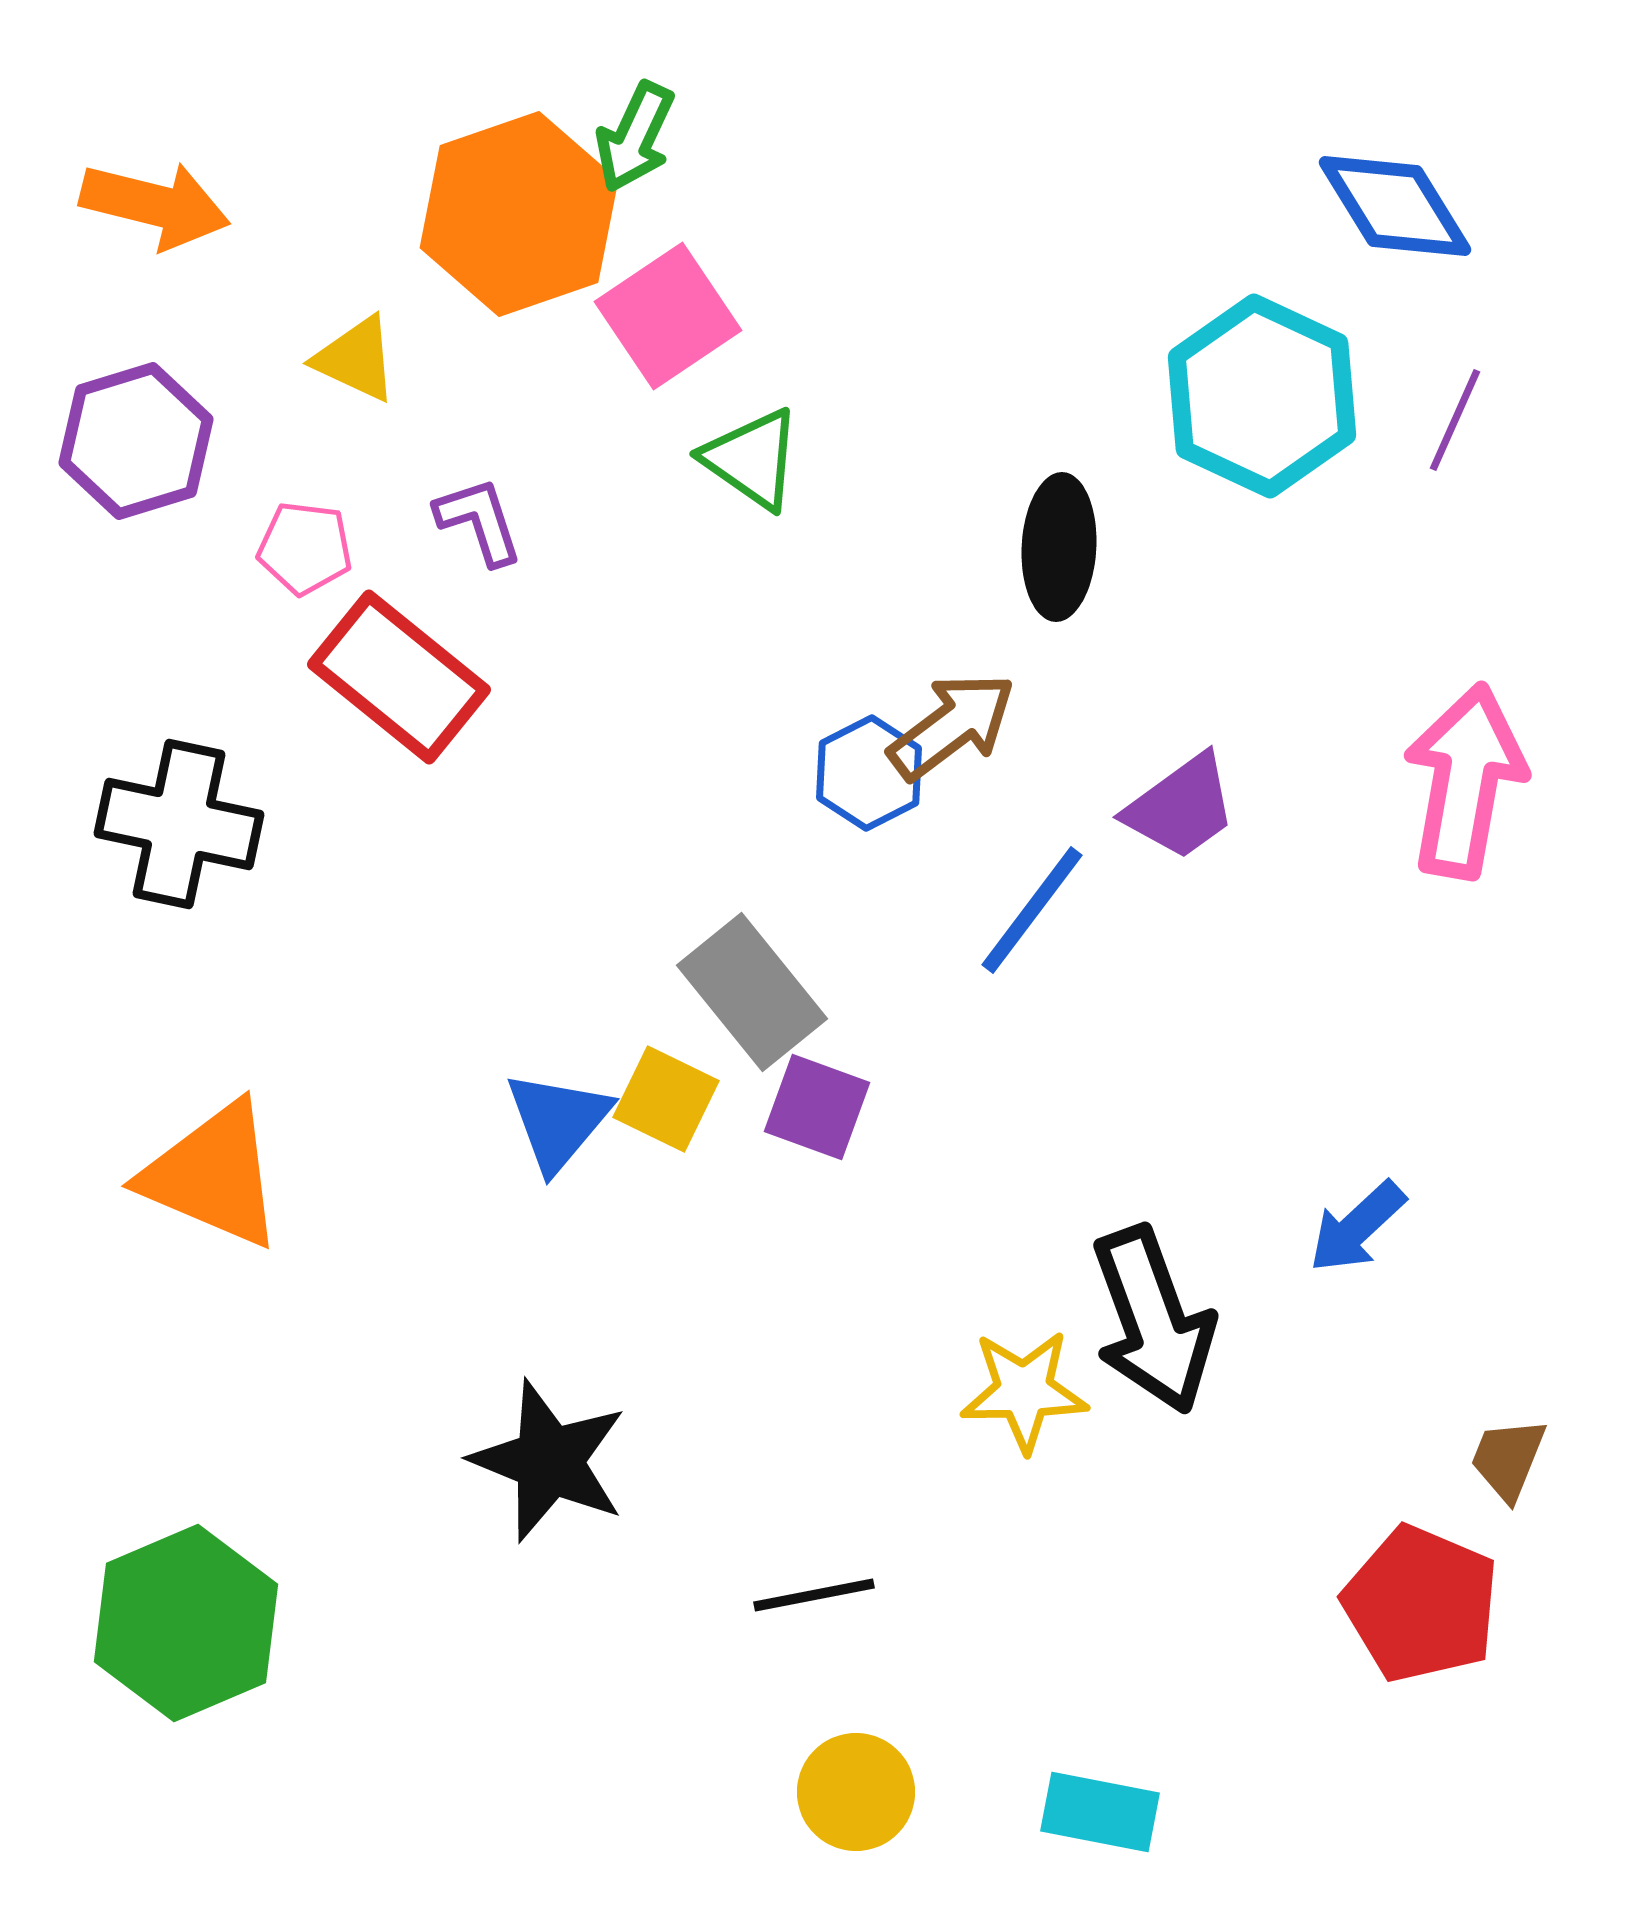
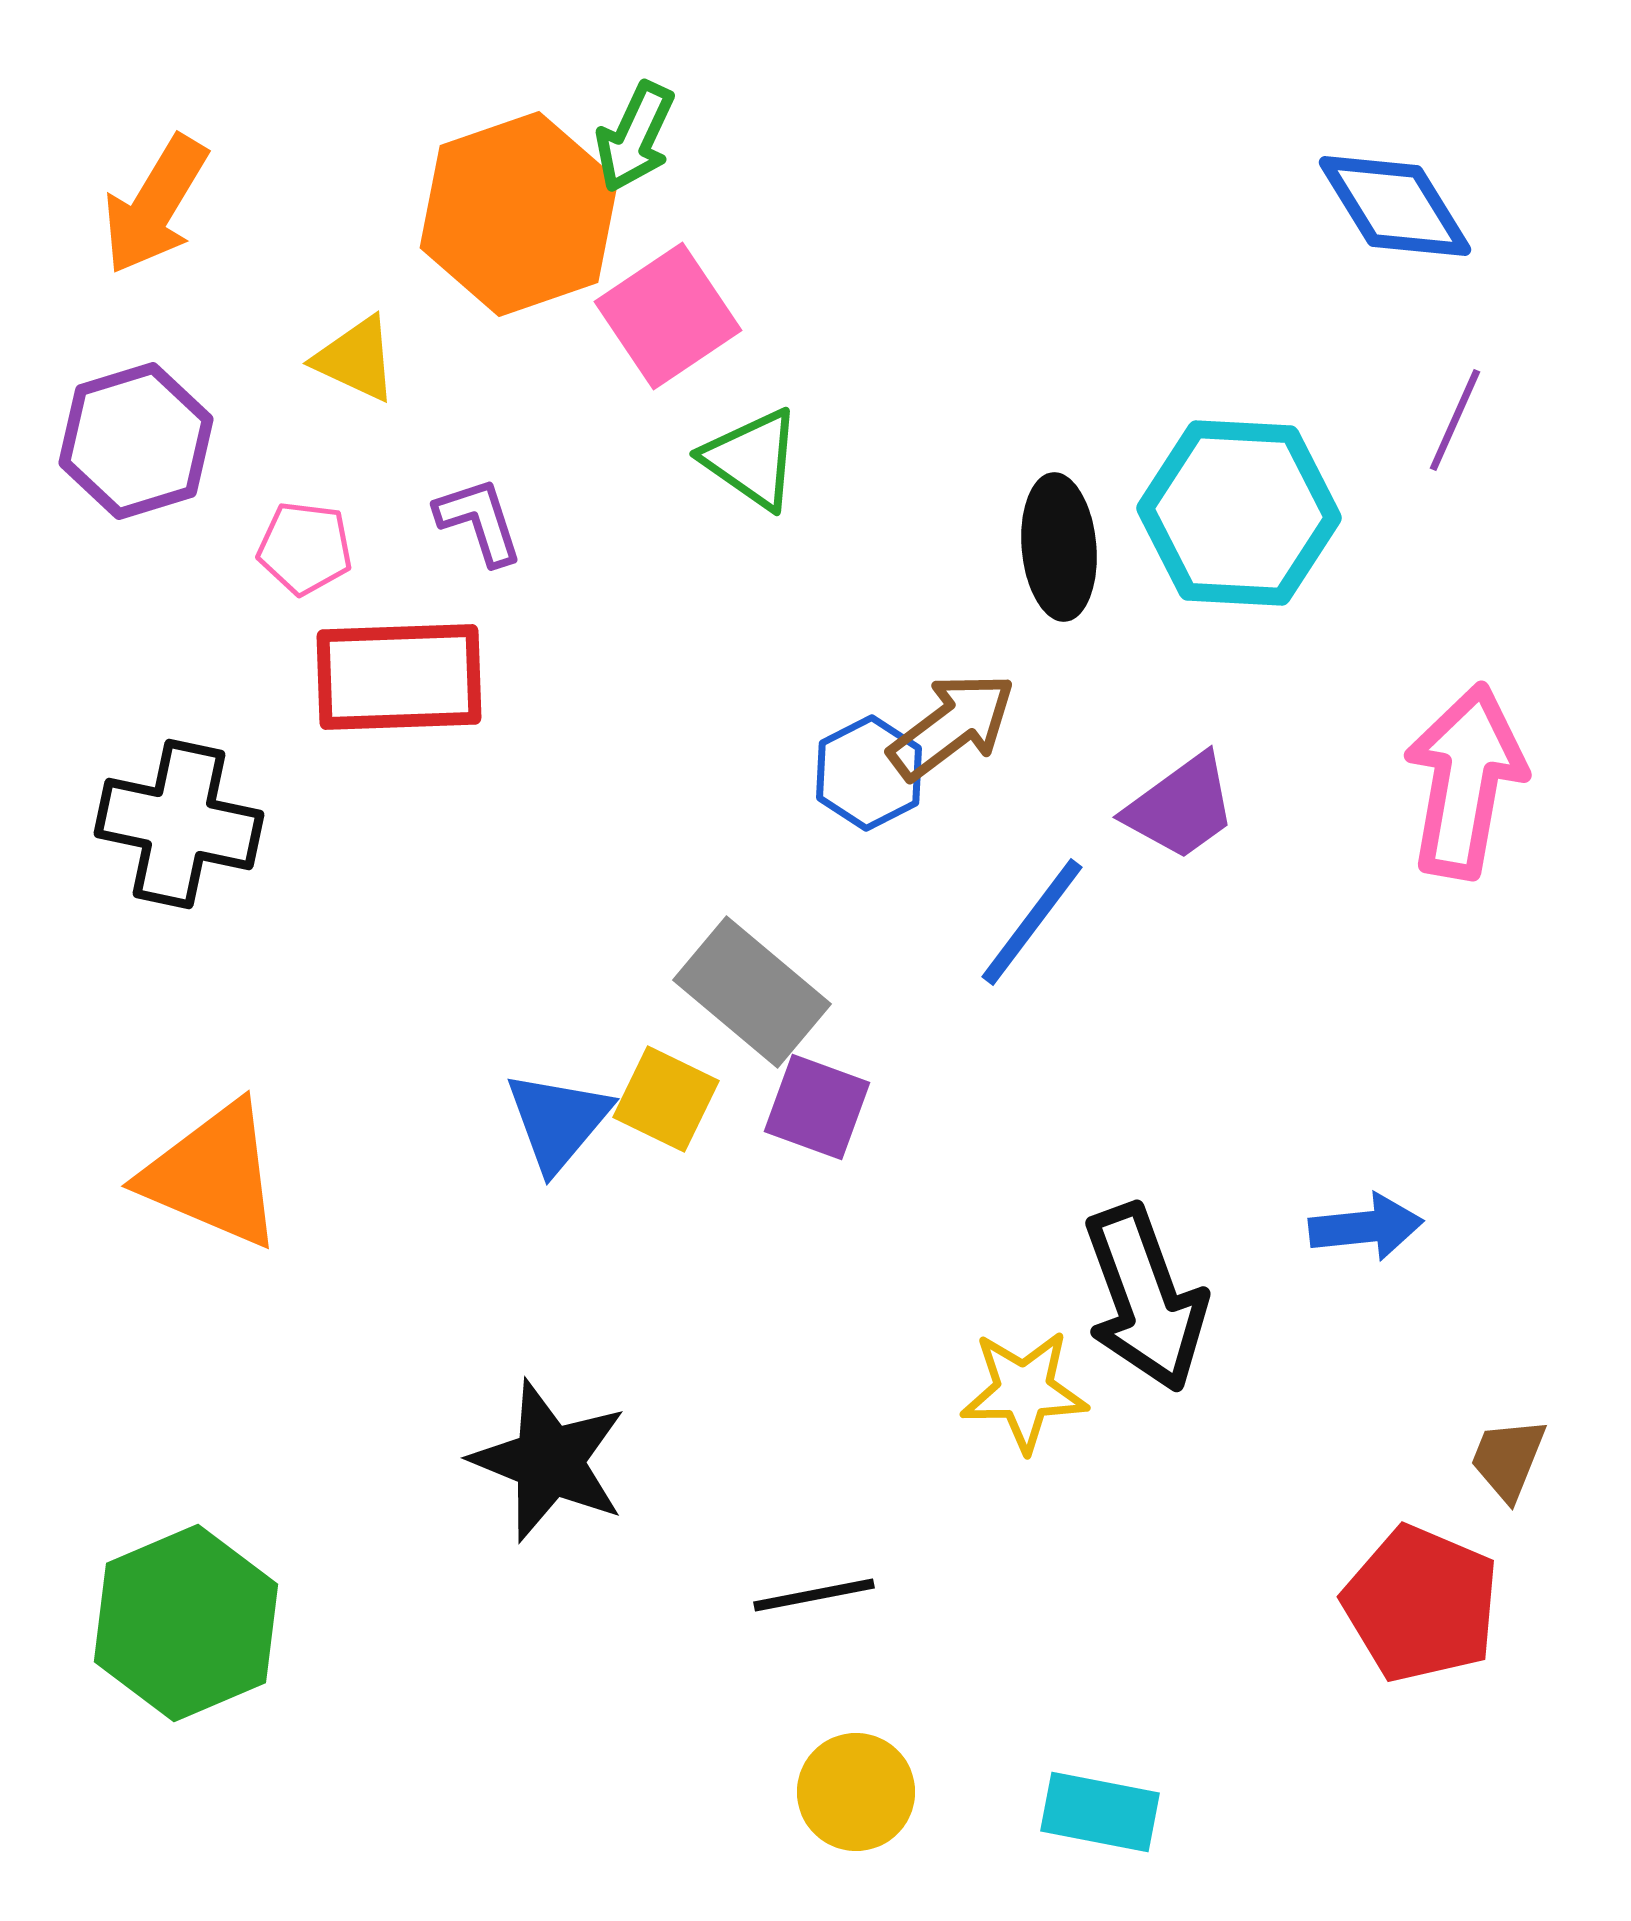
orange arrow: rotated 107 degrees clockwise
cyan hexagon: moved 23 px left, 117 px down; rotated 22 degrees counterclockwise
black ellipse: rotated 8 degrees counterclockwise
red rectangle: rotated 41 degrees counterclockwise
blue line: moved 12 px down
gray rectangle: rotated 11 degrees counterclockwise
blue arrow: moved 9 px right; rotated 143 degrees counterclockwise
black arrow: moved 8 px left, 22 px up
